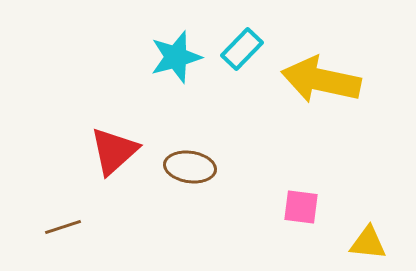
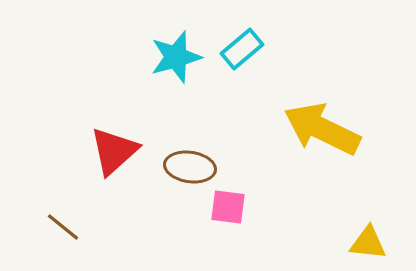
cyan rectangle: rotated 6 degrees clockwise
yellow arrow: moved 1 px right, 49 px down; rotated 14 degrees clockwise
pink square: moved 73 px left
brown line: rotated 57 degrees clockwise
